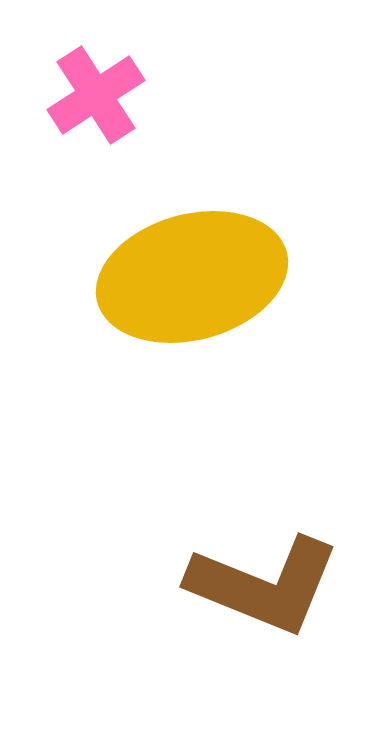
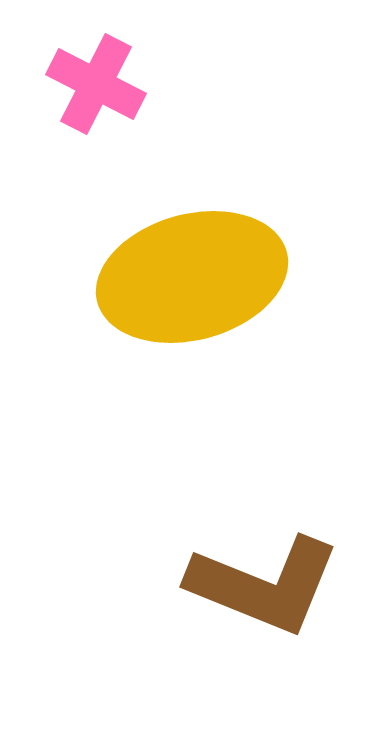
pink cross: moved 11 px up; rotated 30 degrees counterclockwise
